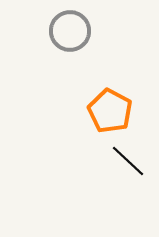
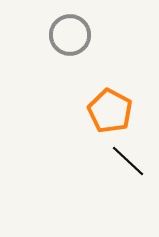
gray circle: moved 4 px down
